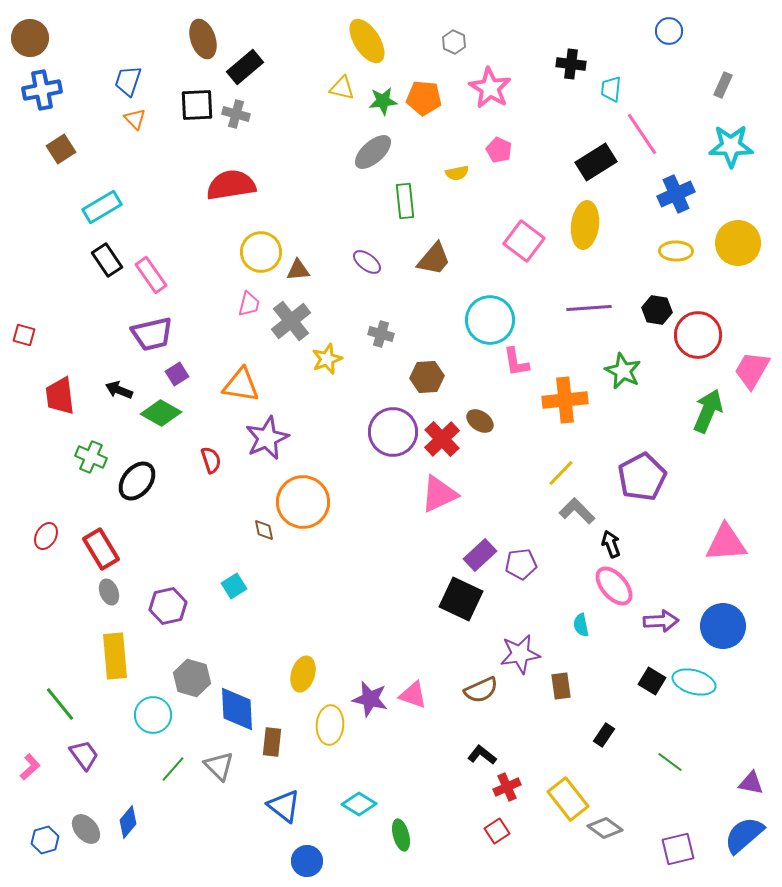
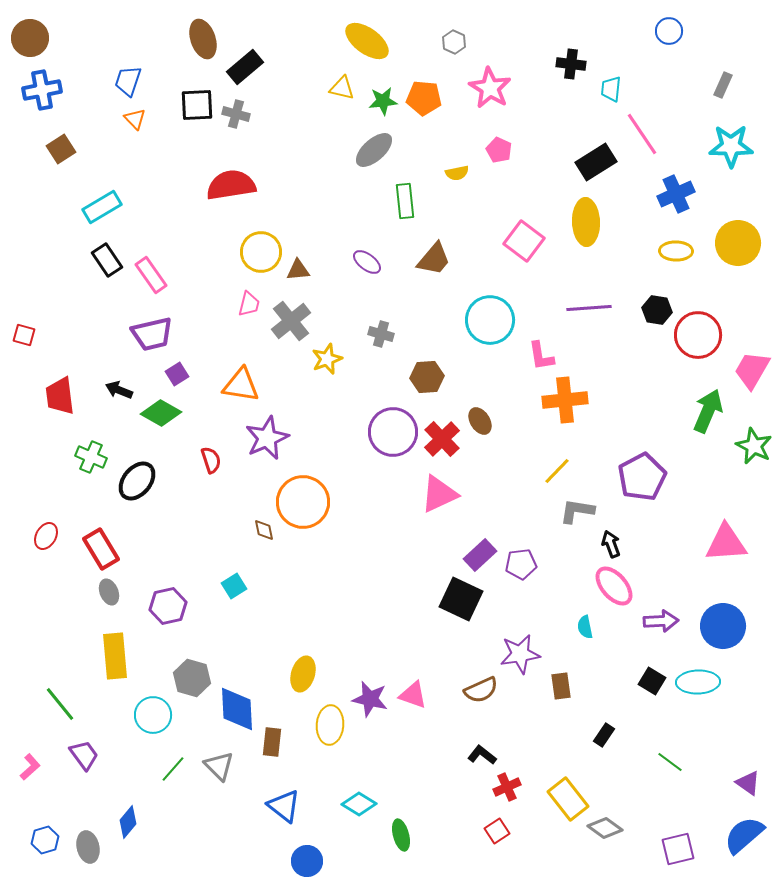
yellow ellipse at (367, 41): rotated 21 degrees counterclockwise
gray ellipse at (373, 152): moved 1 px right, 2 px up
yellow ellipse at (585, 225): moved 1 px right, 3 px up; rotated 9 degrees counterclockwise
pink L-shape at (516, 362): moved 25 px right, 6 px up
green star at (623, 371): moved 131 px right, 75 px down
brown ellipse at (480, 421): rotated 24 degrees clockwise
yellow line at (561, 473): moved 4 px left, 2 px up
gray L-shape at (577, 511): rotated 36 degrees counterclockwise
cyan semicircle at (581, 625): moved 4 px right, 2 px down
cyan ellipse at (694, 682): moved 4 px right; rotated 18 degrees counterclockwise
purple triangle at (751, 783): moved 3 px left; rotated 24 degrees clockwise
gray ellipse at (86, 829): moved 2 px right, 18 px down; rotated 28 degrees clockwise
